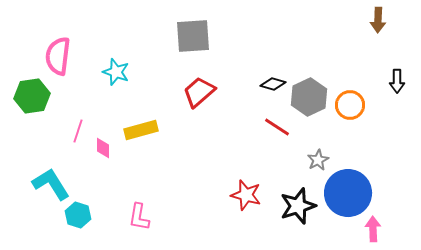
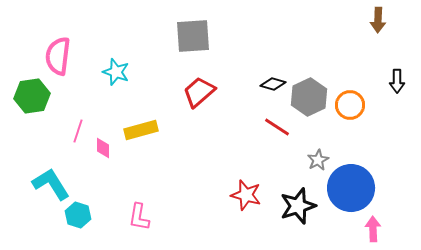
blue circle: moved 3 px right, 5 px up
